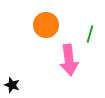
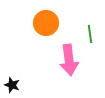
orange circle: moved 2 px up
green line: rotated 24 degrees counterclockwise
